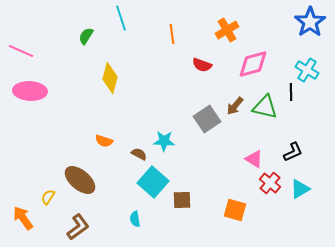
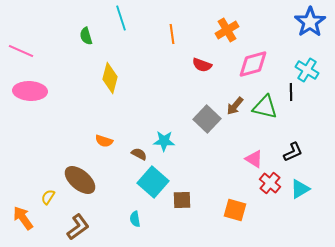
green semicircle: rotated 48 degrees counterclockwise
gray square: rotated 12 degrees counterclockwise
